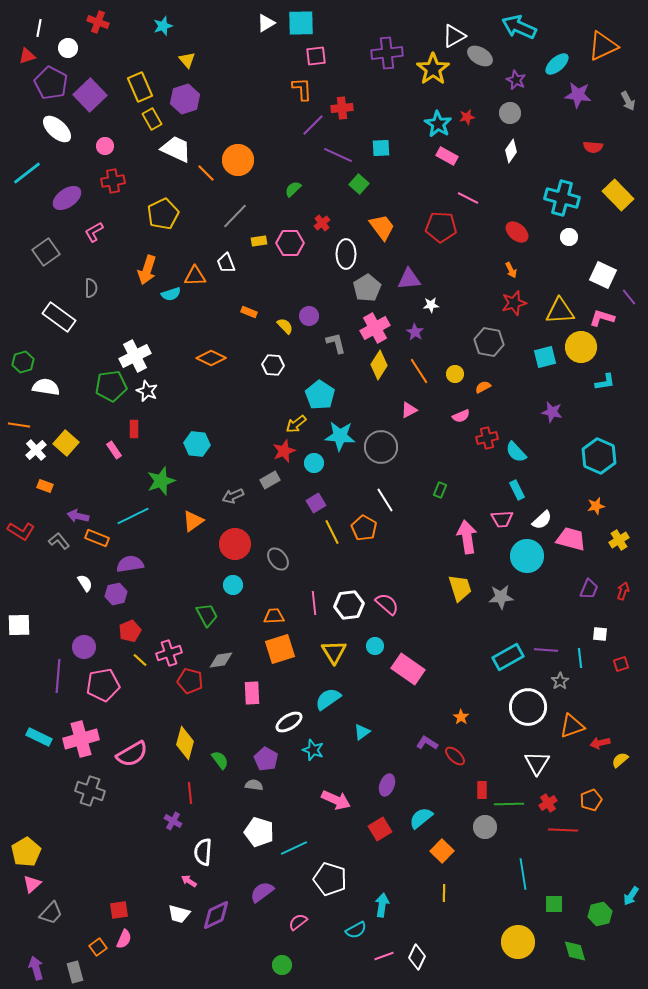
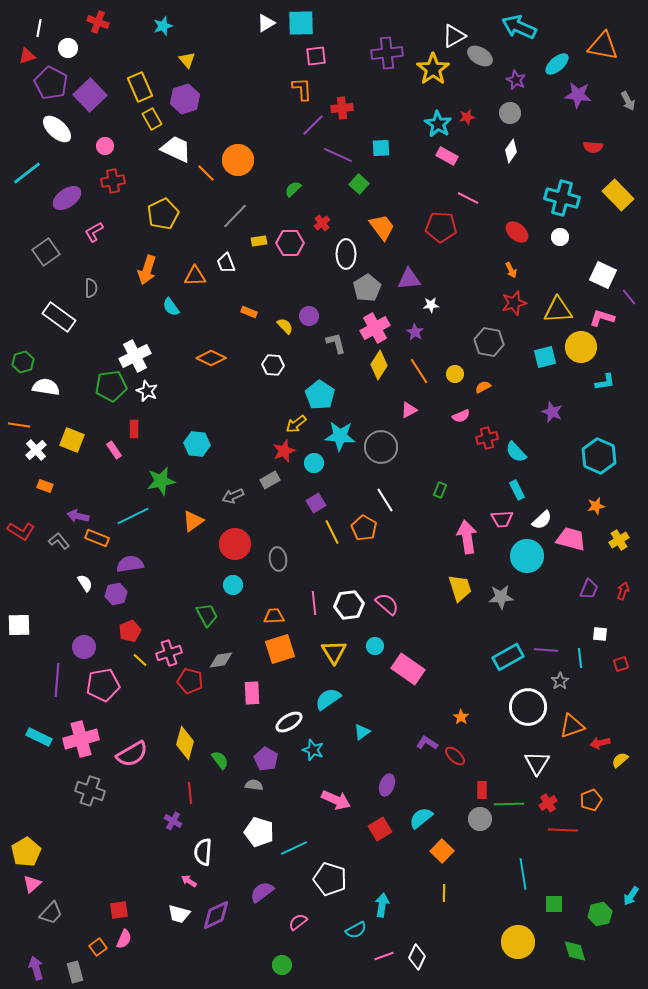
orange triangle at (603, 46): rotated 36 degrees clockwise
white circle at (569, 237): moved 9 px left
cyan semicircle at (171, 294): moved 13 px down; rotated 72 degrees clockwise
yellow triangle at (560, 311): moved 2 px left, 1 px up
purple star at (552, 412): rotated 10 degrees clockwise
yellow square at (66, 443): moved 6 px right, 3 px up; rotated 20 degrees counterclockwise
green star at (161, 481): rotated 8 degrees clockwise
gray ellipse at (278, 559): rotated 30 degrees clockwise
purple line at (58, 676): moved 1 px left, 4 px down
gray circle at (485, 827): moved 5 px left, 8 px up
